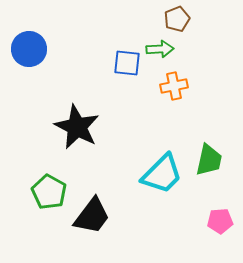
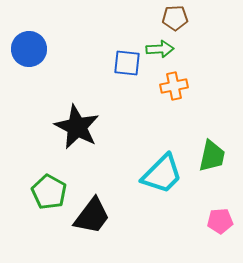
brown pentagon: moved 2 px left, 1 px up; rotated 20 degrees clockwise
green trapezoid: moved 3 px right, 4 px up
